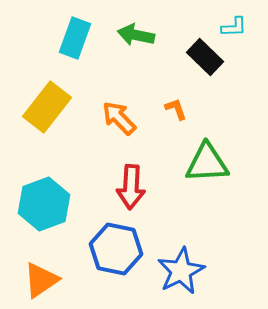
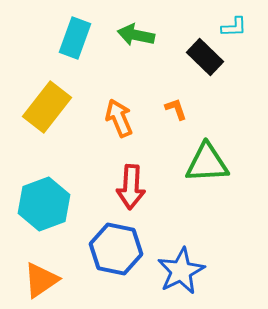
orange arrow: rotated 21 degrees clockwise
